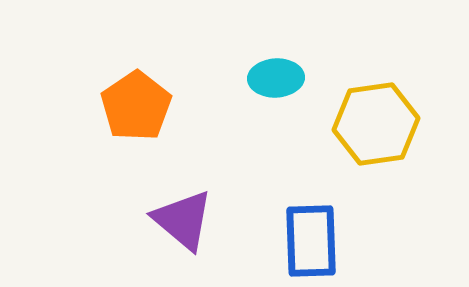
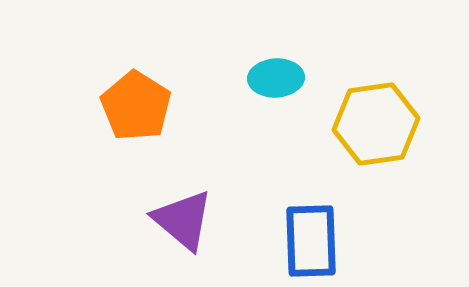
orange pentagon: rotated 6 degrees counterclockwise
